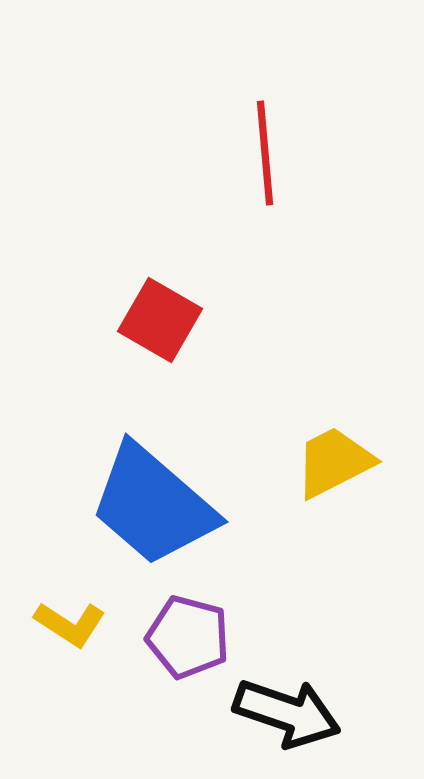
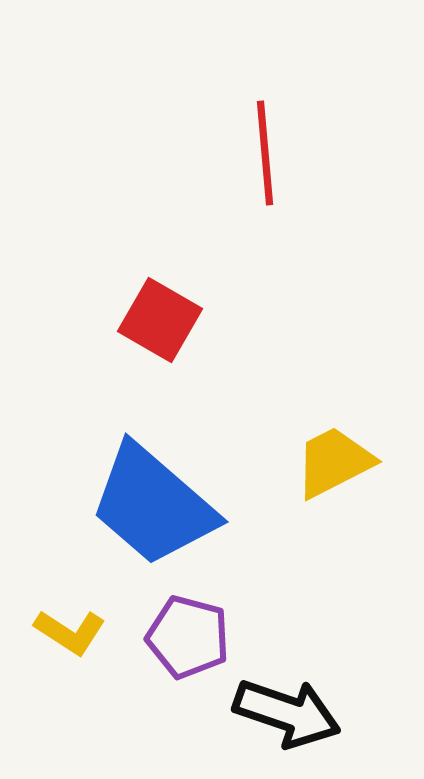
yellow L-shape: moved 8 px down
